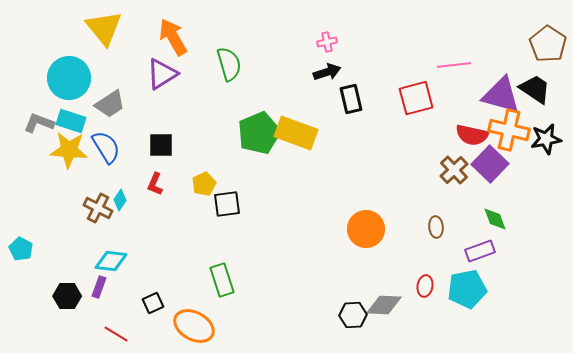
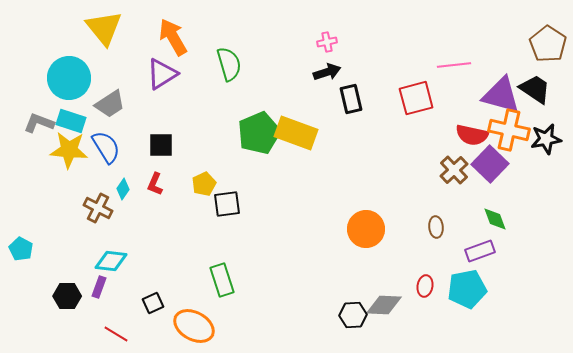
cyan diamond at (120, 200): moved 3 px right, 11 px up
